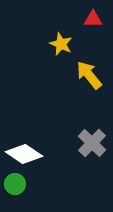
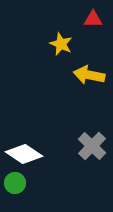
yellow arrow: rotated 40 degrees counterclockwise
gray cross: moved 3 px down
green circle: moved 1 px up
